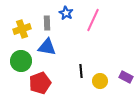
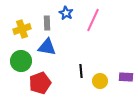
purple rectangle: rotated 24 degrees counterclockwise
